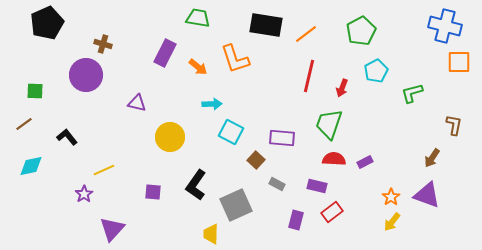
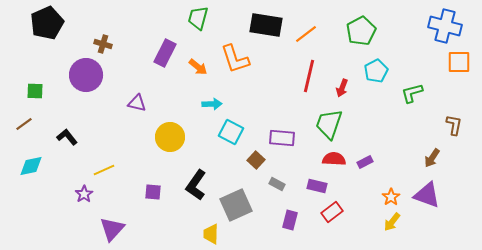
green trapezoid at (198, 18): rotated 85 degrees counterclockwise
purple rectangle at (296, 220): moved 6 px left
